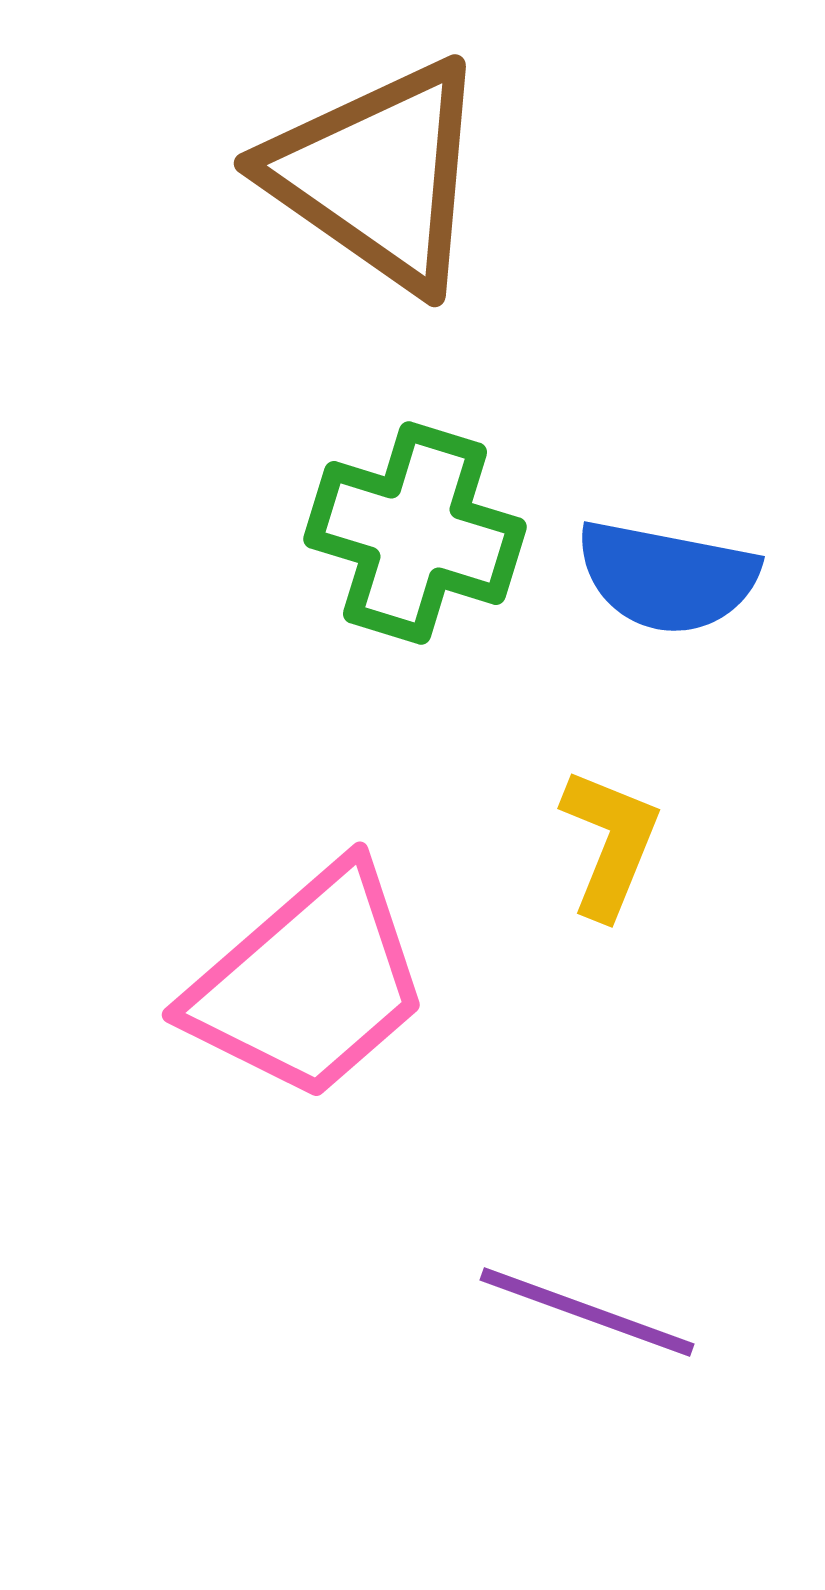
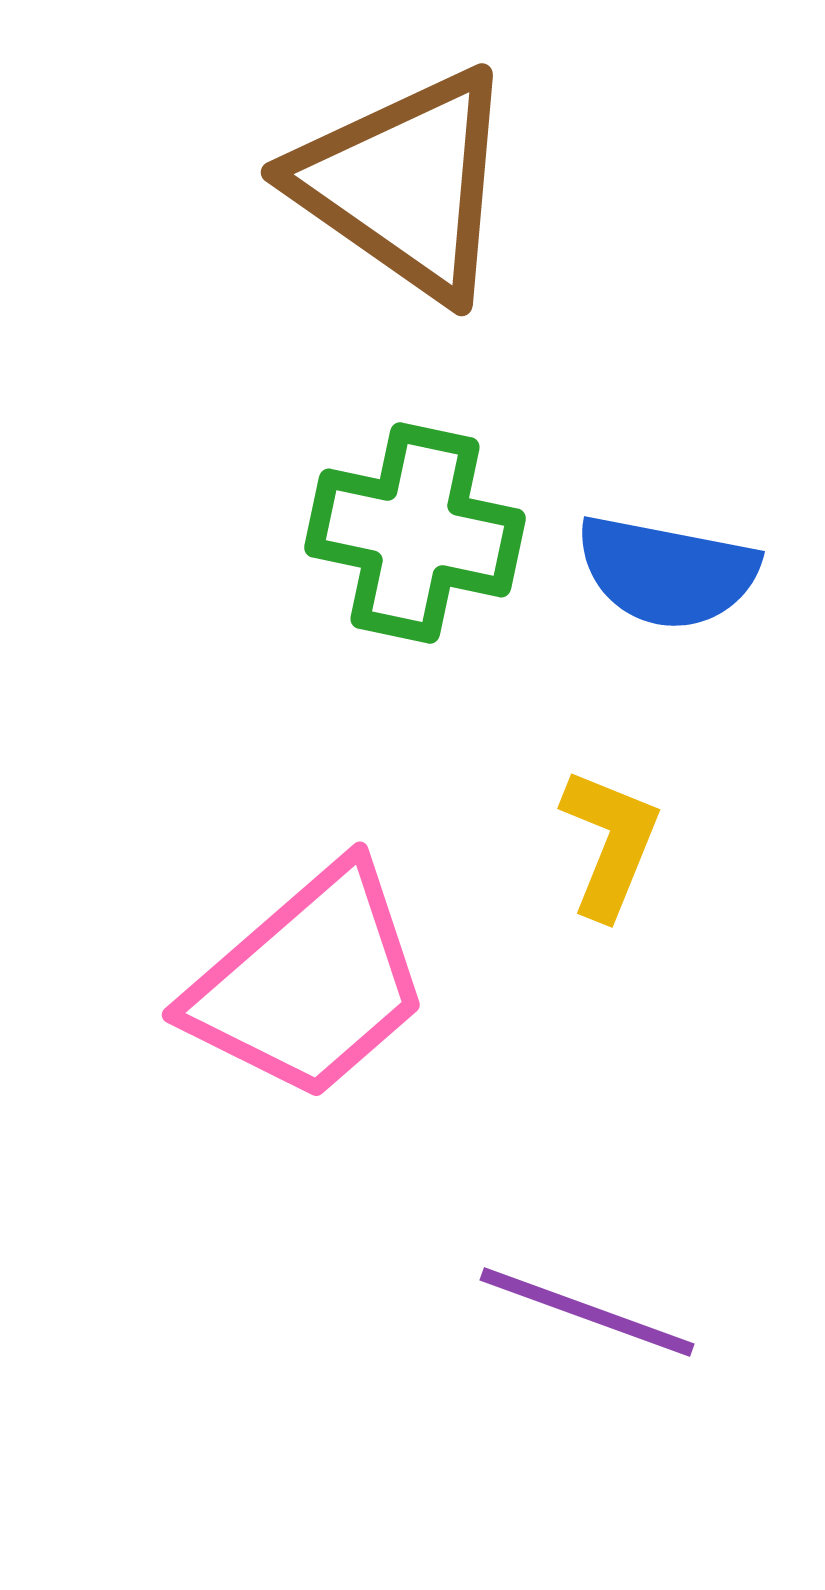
brown triangle: moved 27 px right, 9 px down
green cross: rotated 5 degrees counterclockwise
blue semicircle: moved 5 px up
